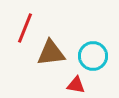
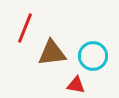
brown triangle: moved 1 px right
